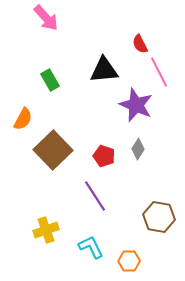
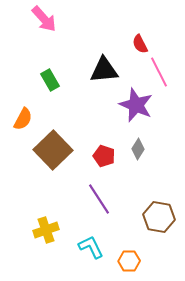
pink arrow: moved 2 px left, 1 px down
purple line: moved 4 px right, 3 px down
